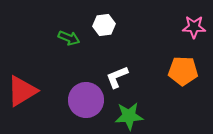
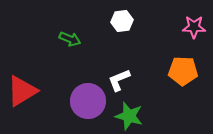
white hexagon: moved 18 px right, 4 px up
green arrow: moved 1 px right, 1 px down
white L-shape: moved 2 px right, 3 px down
purple circle: moved 2 px right, 1 px down
green star: rotated 20 degrees clockwise
